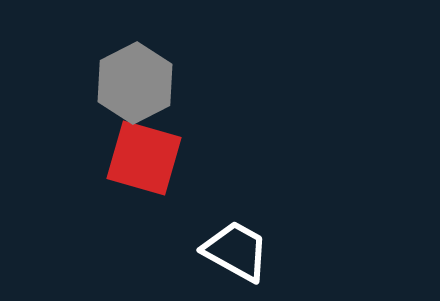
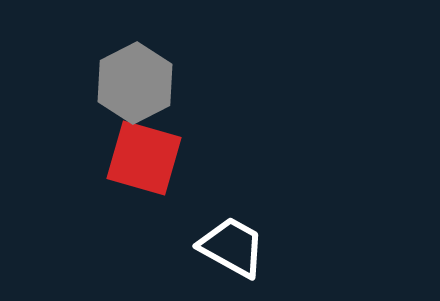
white trapezoid: moved 4 px left, 4 px up
